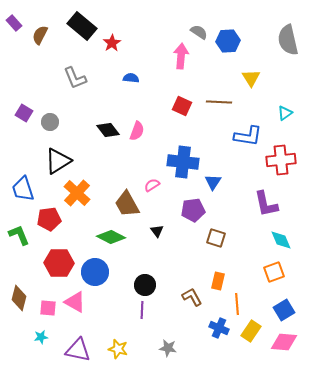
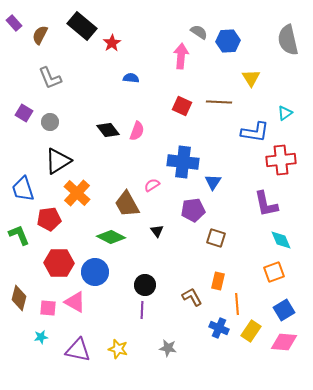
gray L-shape at (75, 78): moved 25 px left
blue L-shape at (248, 136): moved 7 px right, 4 px up
